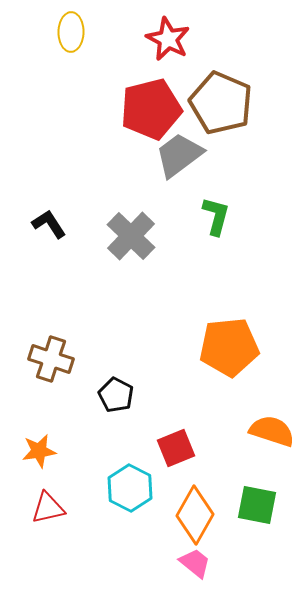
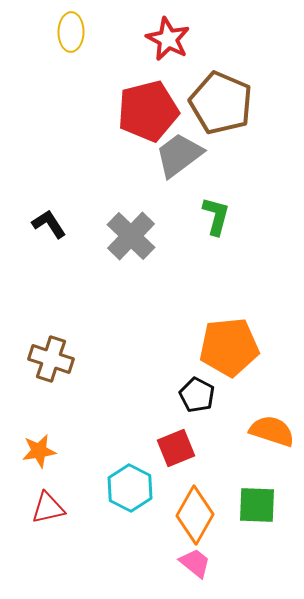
red pentagon: moved 3 px left, 2 px down
black pentagon: moved 81 px right
green square: rotated 9 degrees counterclockwise
